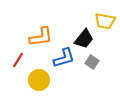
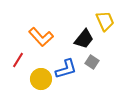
yellow trapezoid: rotated 125 degrees counterclockwise
orange L-shape: rotated 55 degrees clockwise
blue L-shape: moved 2 px right, 11 px down
yellow circle: moved 2 px right, 1 px up
